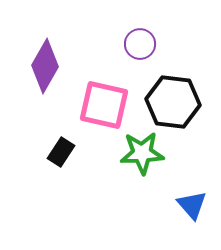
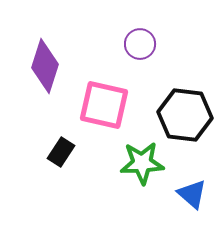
purple diamond: rotated 12 degrees counterclockwise
black hexagon: moved 12 px right, 13 px down
green star: moved 10 px down
blue triangle: moved 11 px up; rotated 8 degrees counterclockwise
